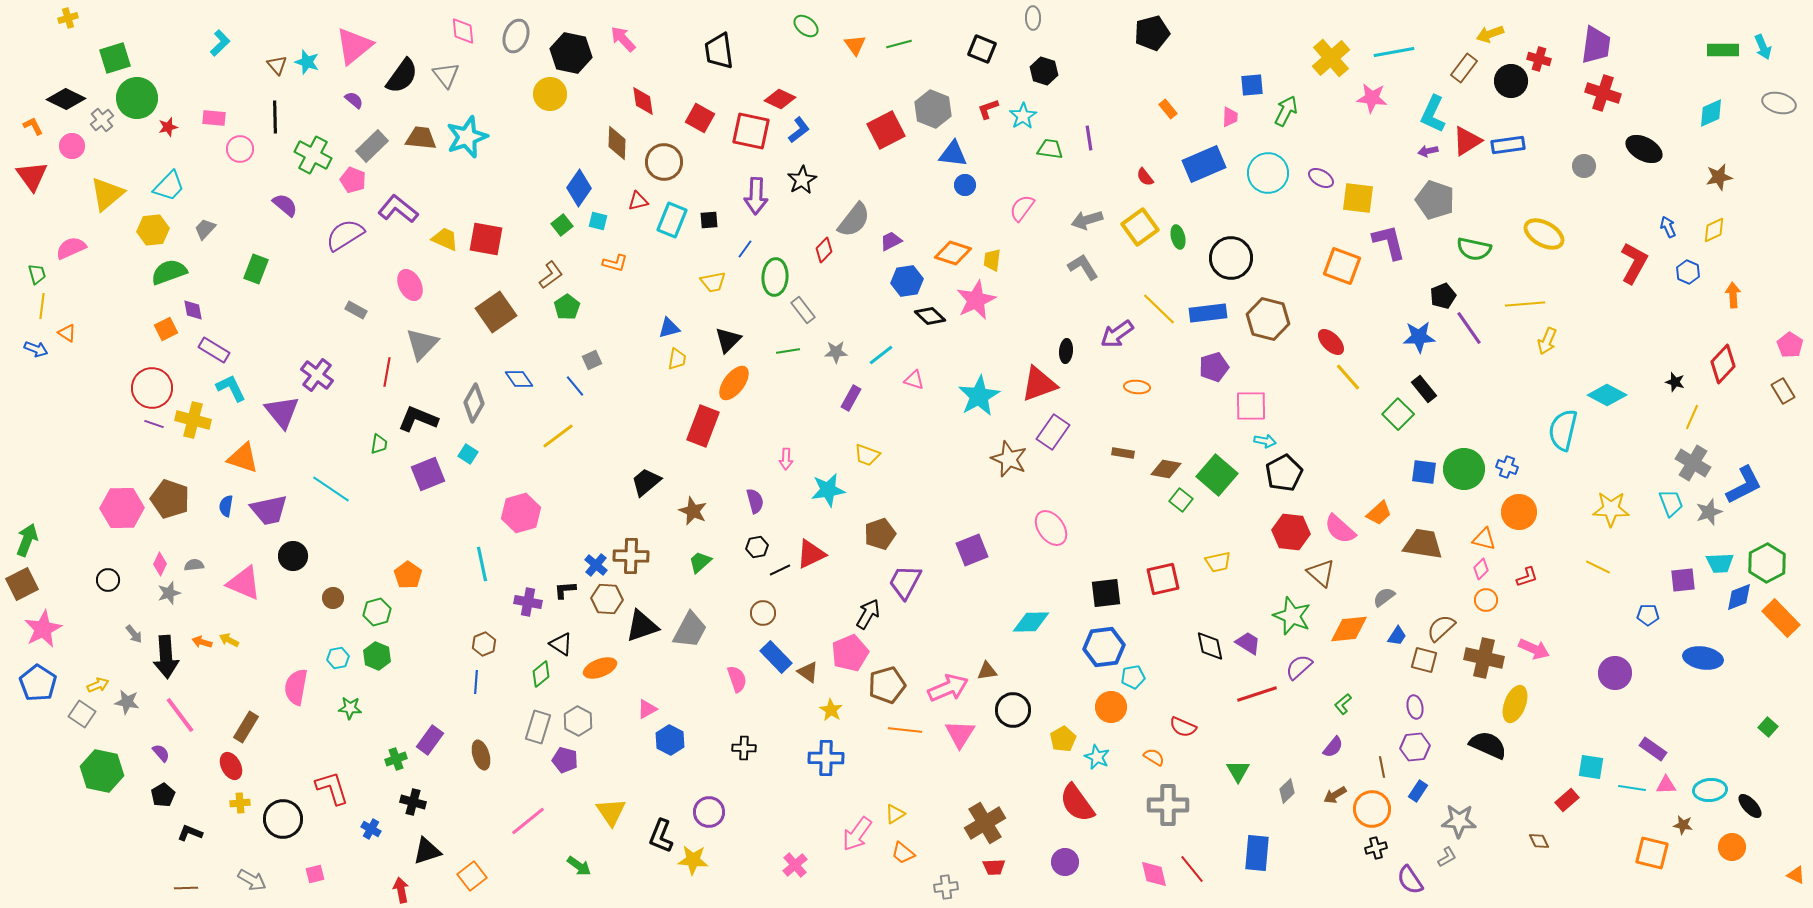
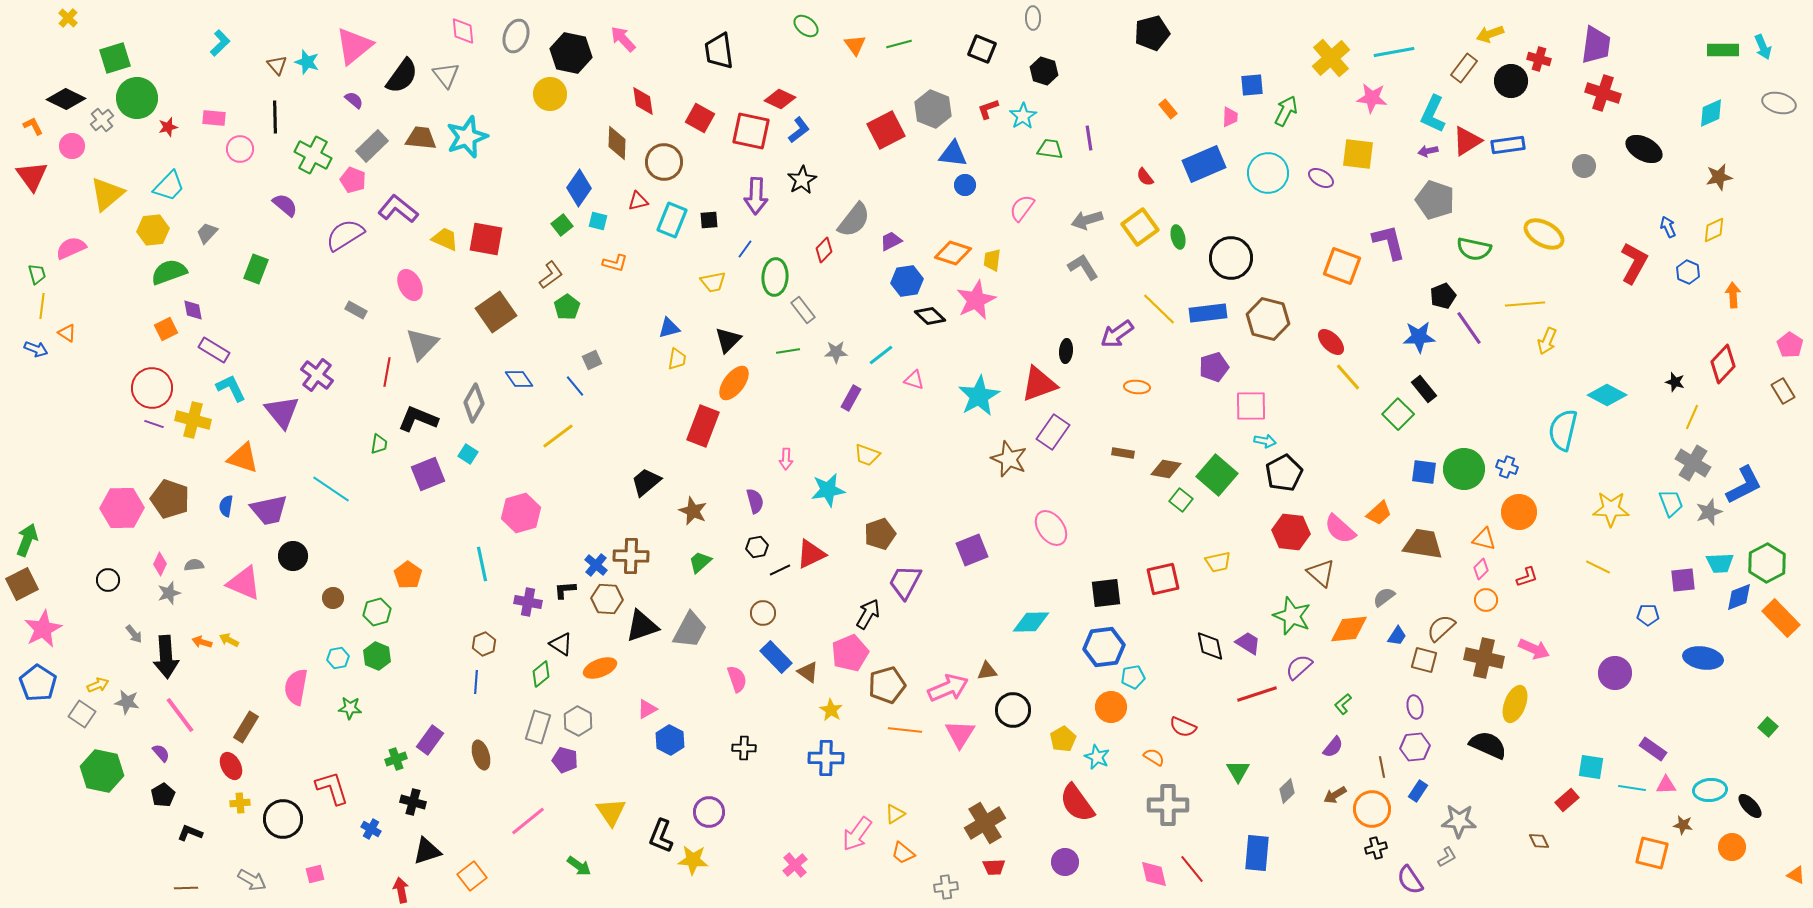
yellow cross at (68, 18): rotated 30 degrees counterclockwise
yellow square at (1358, 198): moved 44 px up
gray trapezoid at (205, 229): moved 2 px right, 4 px down
